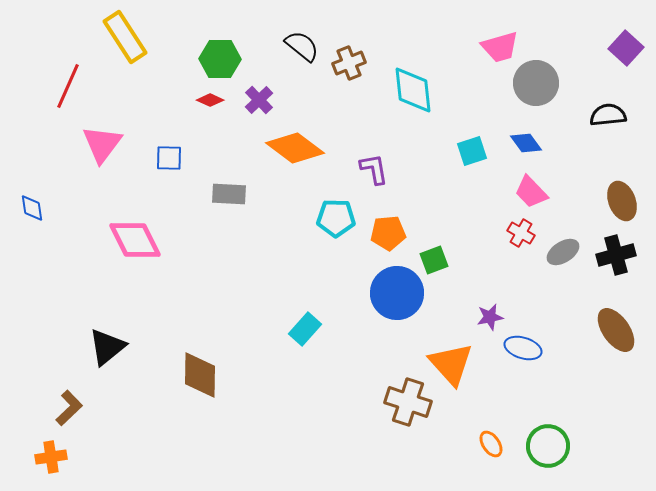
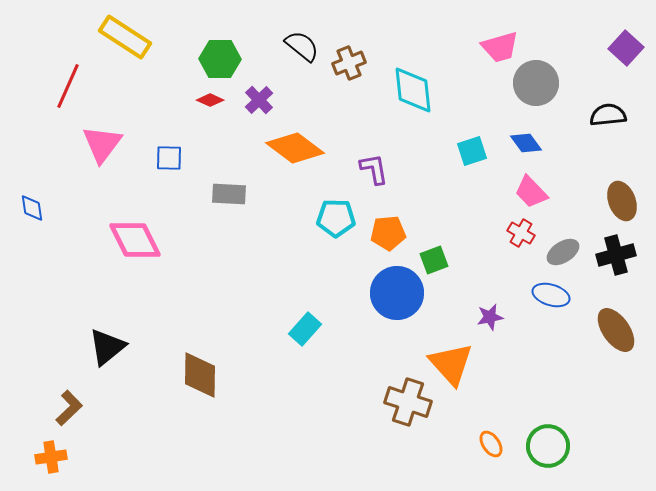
yellow rectangle at (125, 37): rotated 24 degrees counterclockwise
blue ellipse at (523, 348): moved 28 px right, 53 px up
